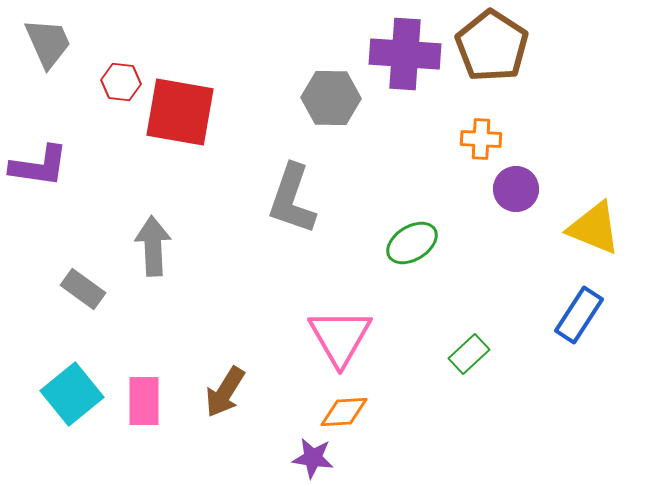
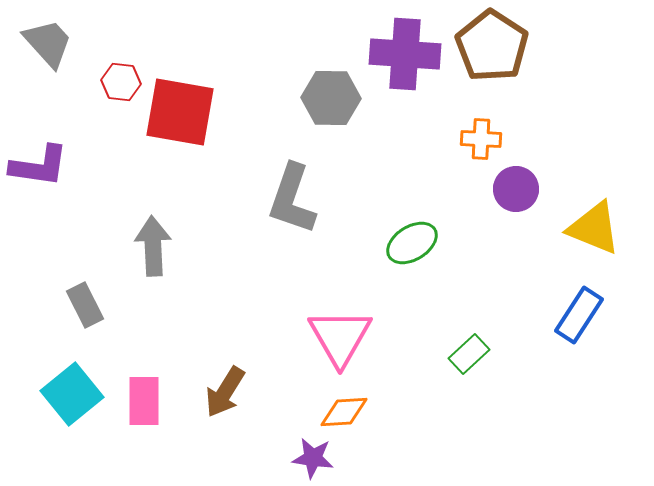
gray trapezoid: rotated 18 degrees counterclockwise
gray rectangle: moved 2 px right, 16 px down; rotated 27 degrees clockwise
